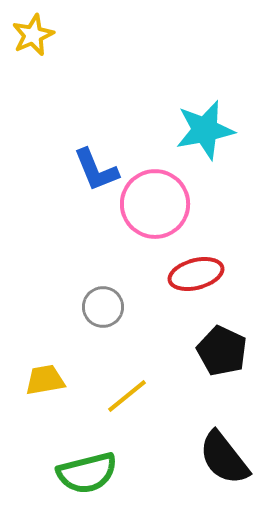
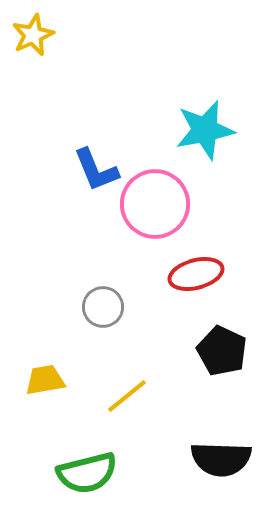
black semicircle: moved 3 px left, 1 px down; rotated 50 degrees counterclockwise
